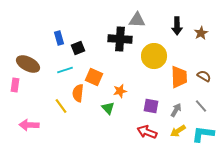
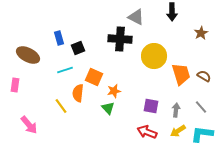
gray triangle: moved 1 px left, 3 px up; rotated 24 degrees clockwise
black arrow: moved 5 px left, 14 px up
brown ellipse: moved 9 px up
orange trapezoid: moved 2 px right, 3 px up; rotated 15 degrees counterclockwise
orange star: moved 6 px left
gray line: moved 1 px down
gray arrow: rotated 24 degrees counterclockwise
pink arrow: rotated 132 degrees counterclockwise
cyan L-shape: moved 1 px left
